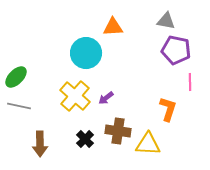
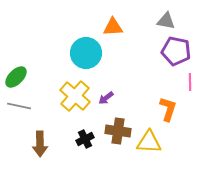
purple pentagon: moved 1 px down
black cross: rotated 18 degrees clockwise
yellow triangle: moved 1 px right, 2 px up
